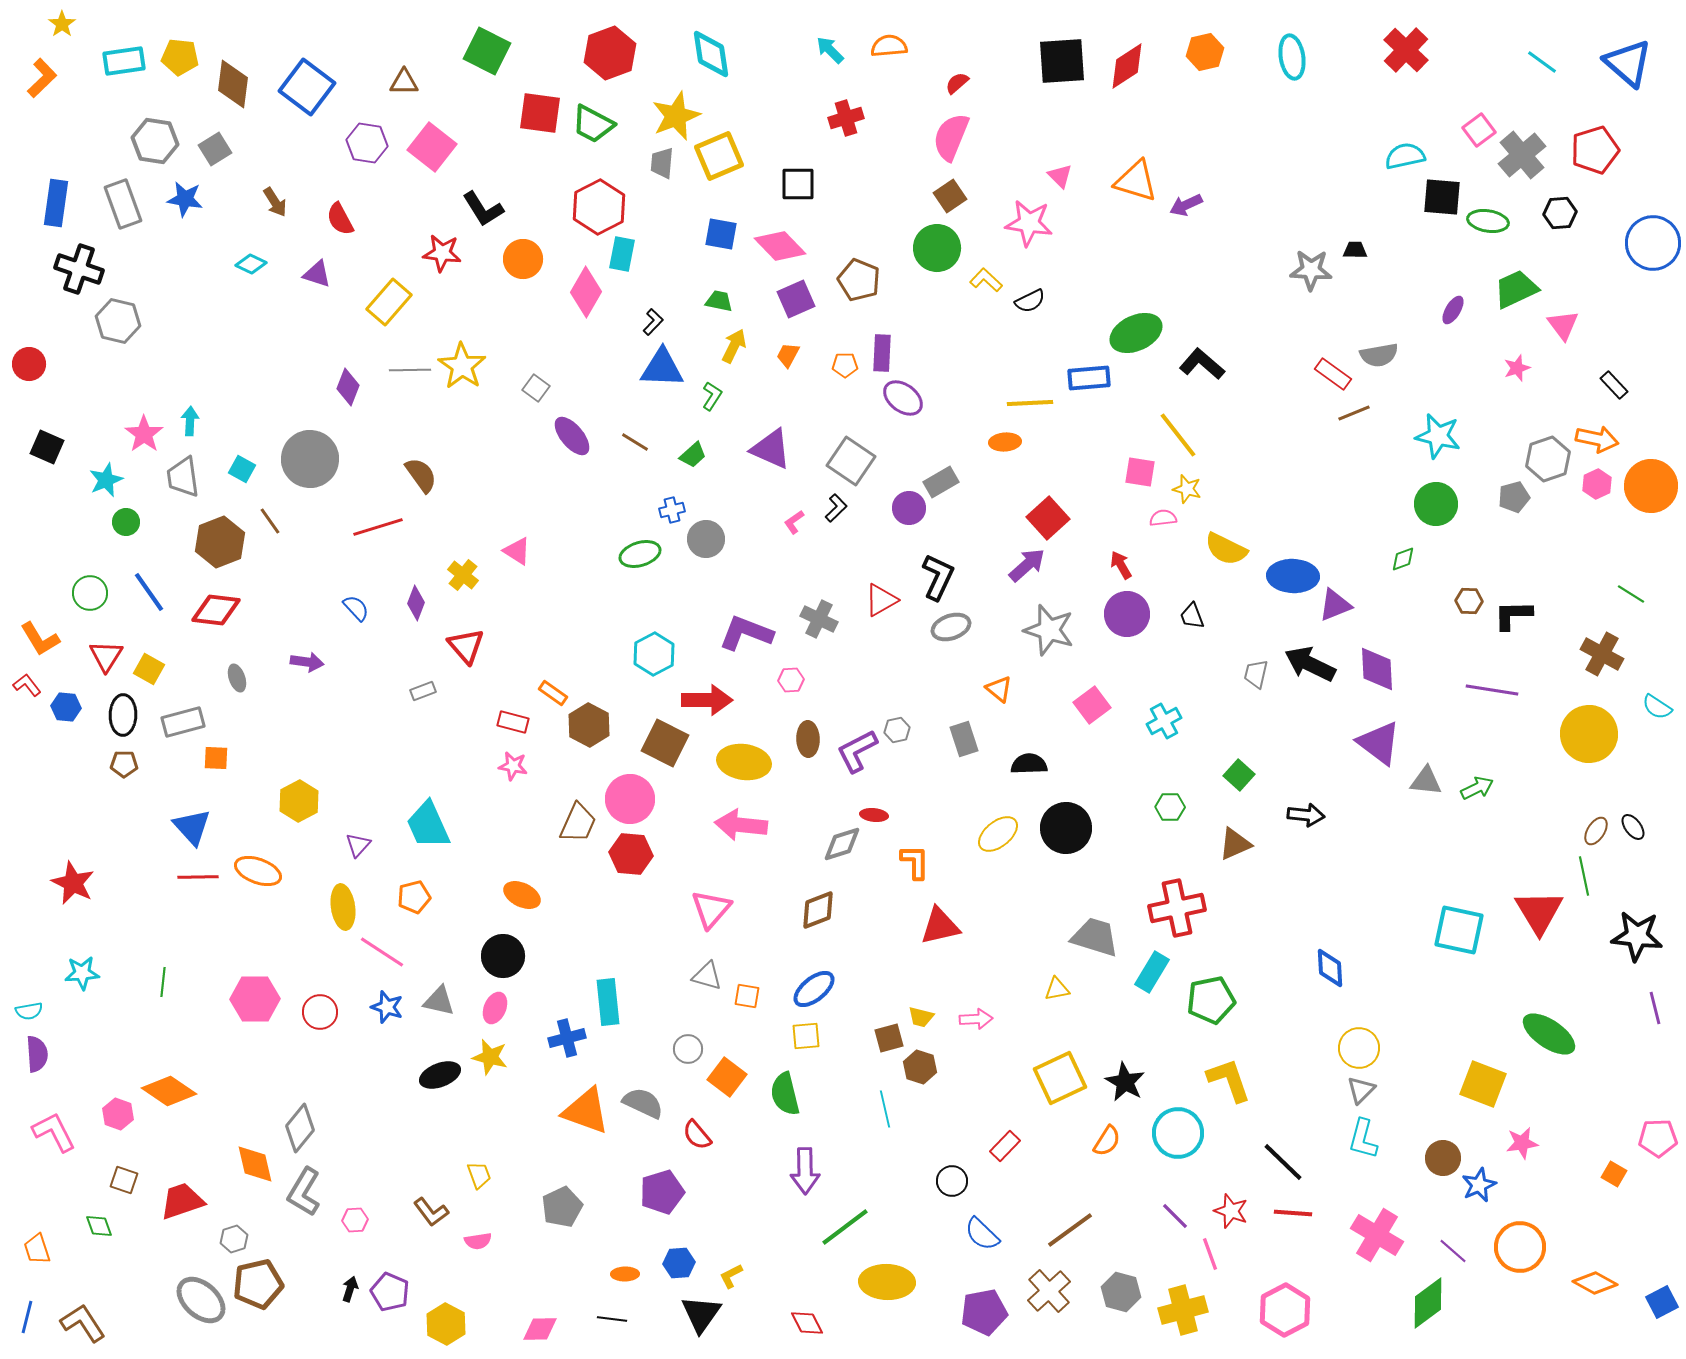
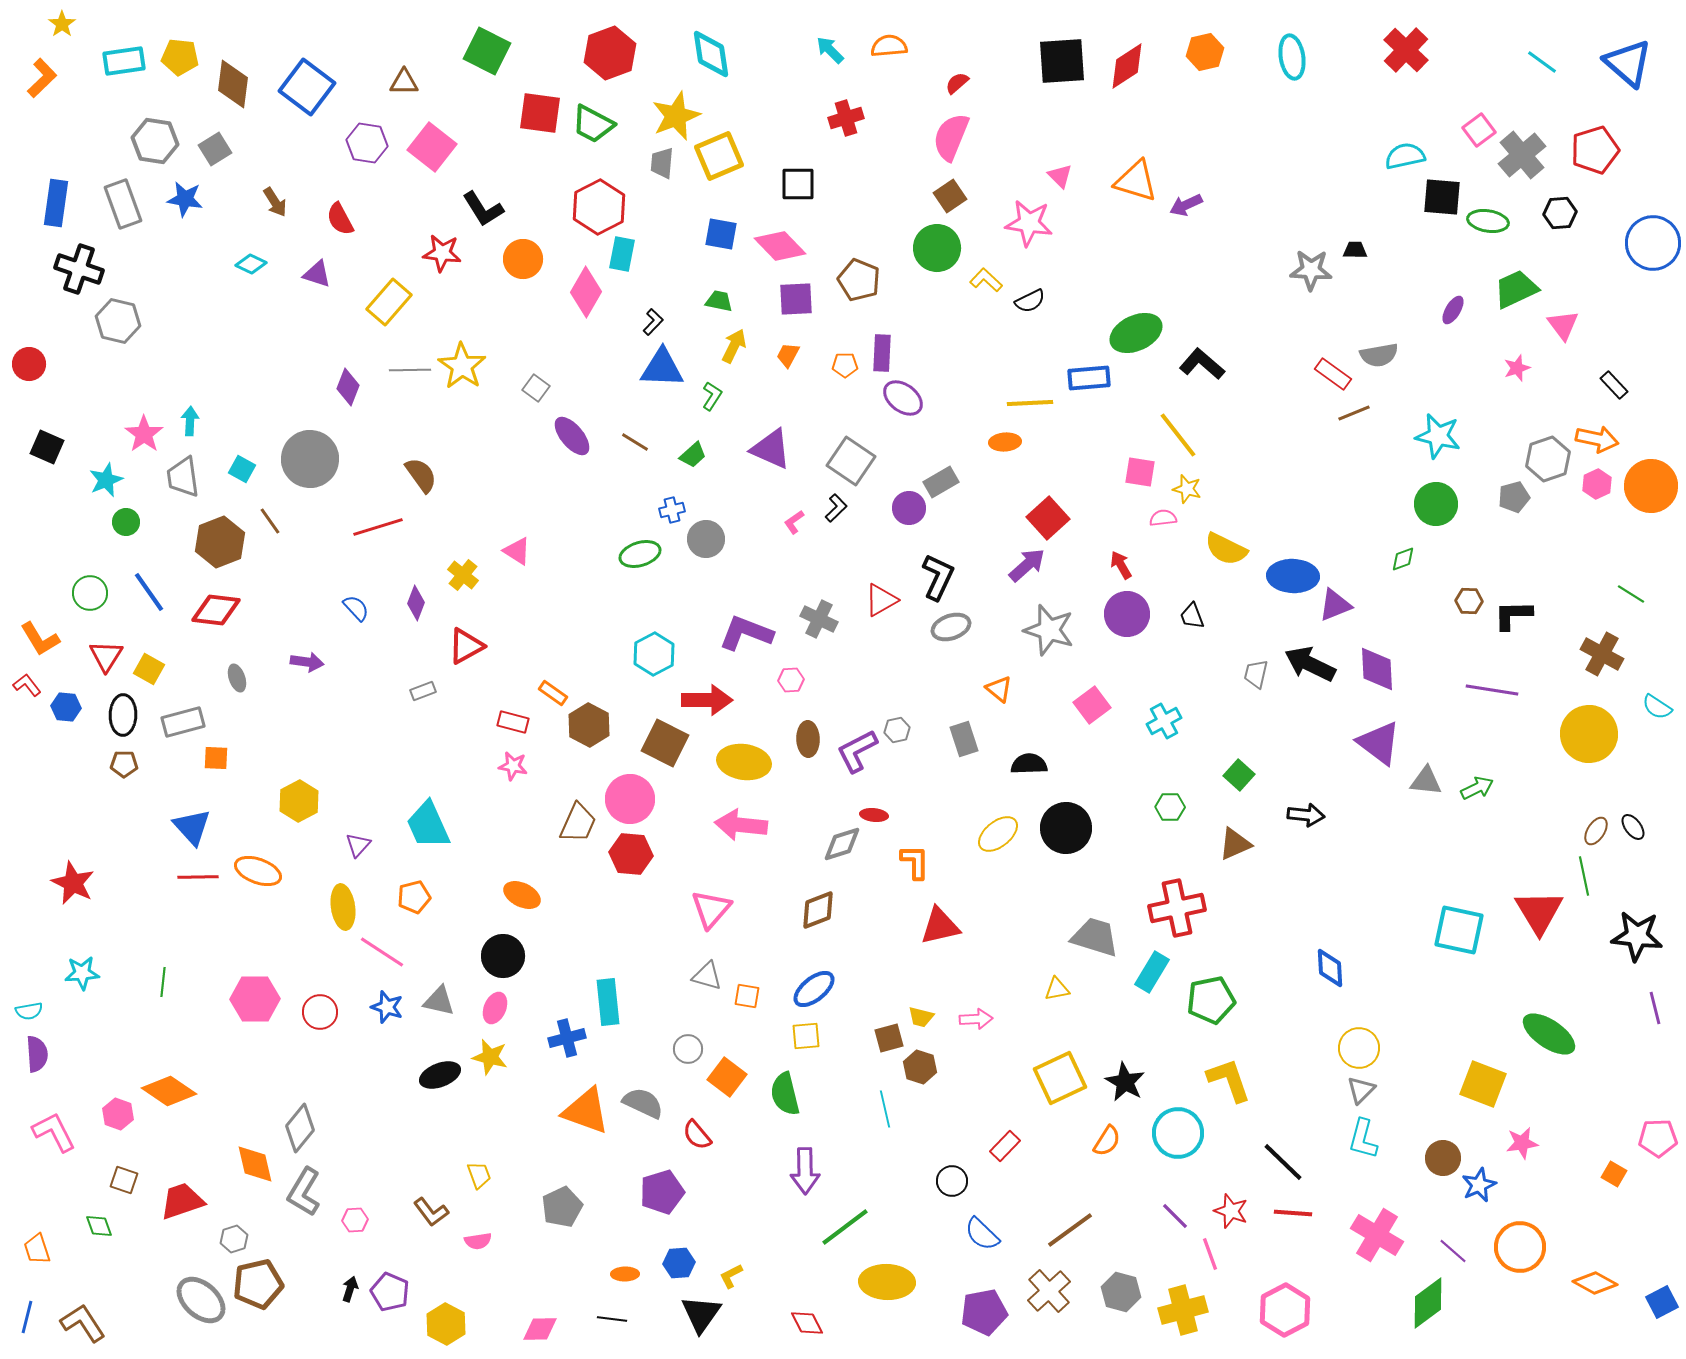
purple square at (796, 299): rotated 21 degrees clockwise
red triangle at (466, 646): rotated 42 degrees clockwise
